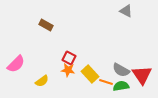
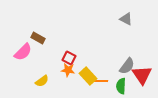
gray triangle: moved 8 px down
brown rectangle: moved 8 px left, 13 px down
pink semicircle: moved 7 px right, 12 px up
gray semicircle: moved 6 px right, 4 px up; rotated 84 degrees counterclockwise
yellow rectangle: moved 2 px left, 2 px down
orange line: moved 5 px left, 1 px up; rotated 16 degrees counterclockwise
green semicircle: rotated 77 degrees counterclockwise
